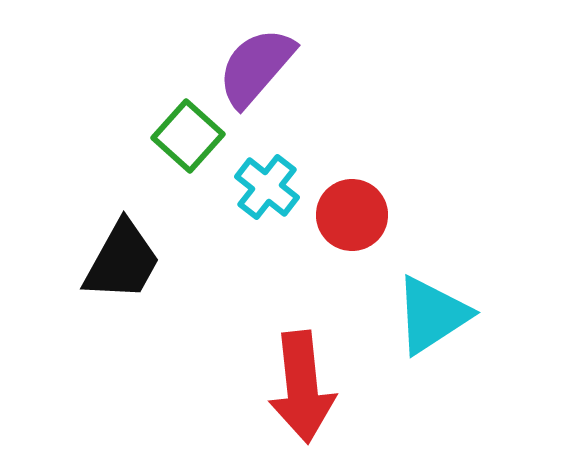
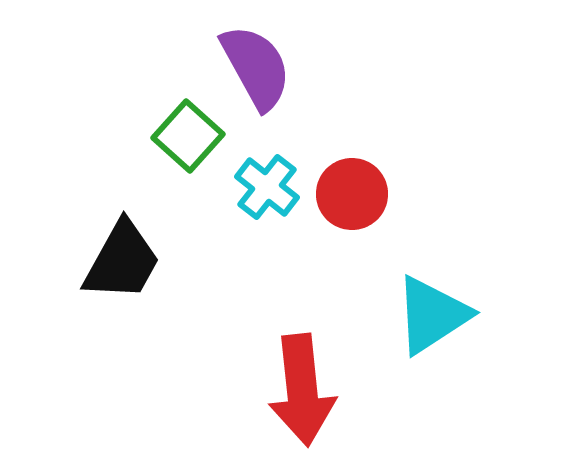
purple semicircle: rotated 110 degrees clockwise
red circle: moved 21 px up
red arrow: moved 3 px down
